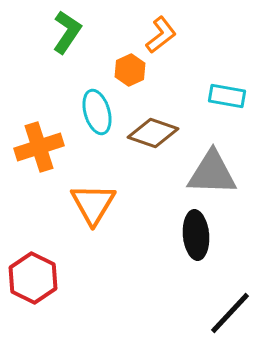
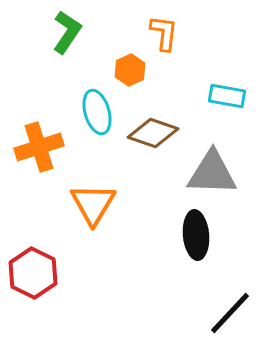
orange L-shape: moved 3 px right, 2 px up; rotated 45 degrees counterclockwise
red hexagon: moved 5 px up
